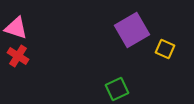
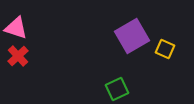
purple square: moved 6 px down
red cross: rotated 15 degrees clockwise
